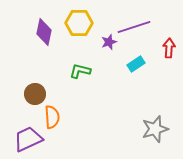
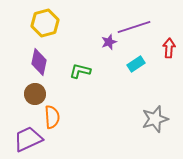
yellow hexagon: moved 34 px left; rotated 16 degrees counterclockwise
purple diamond: moved 5 px left, 30 px down
gray star: moved 10 px up
